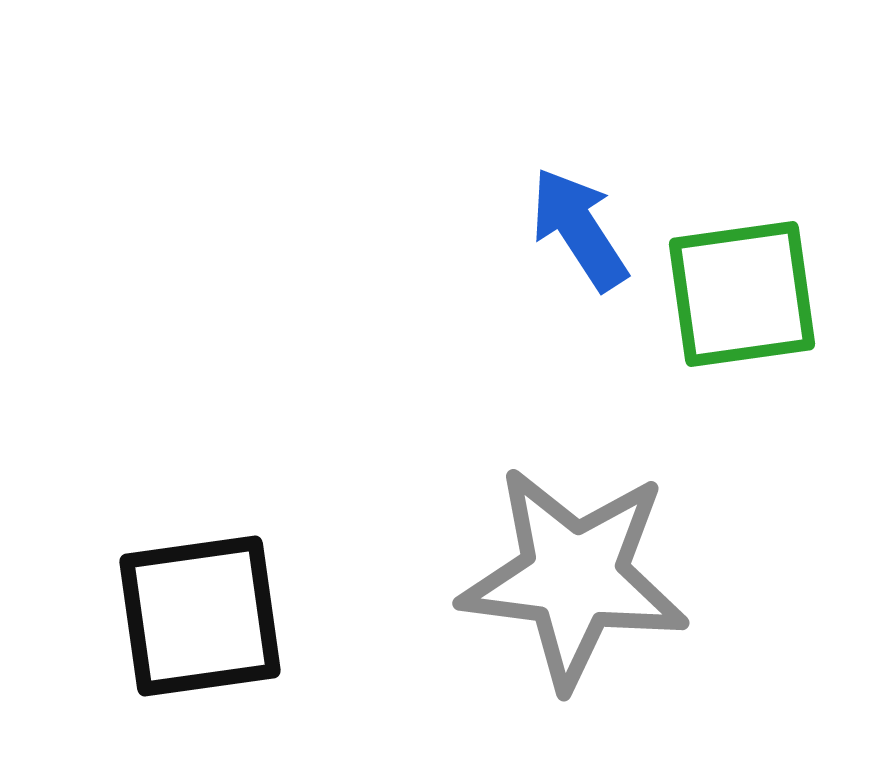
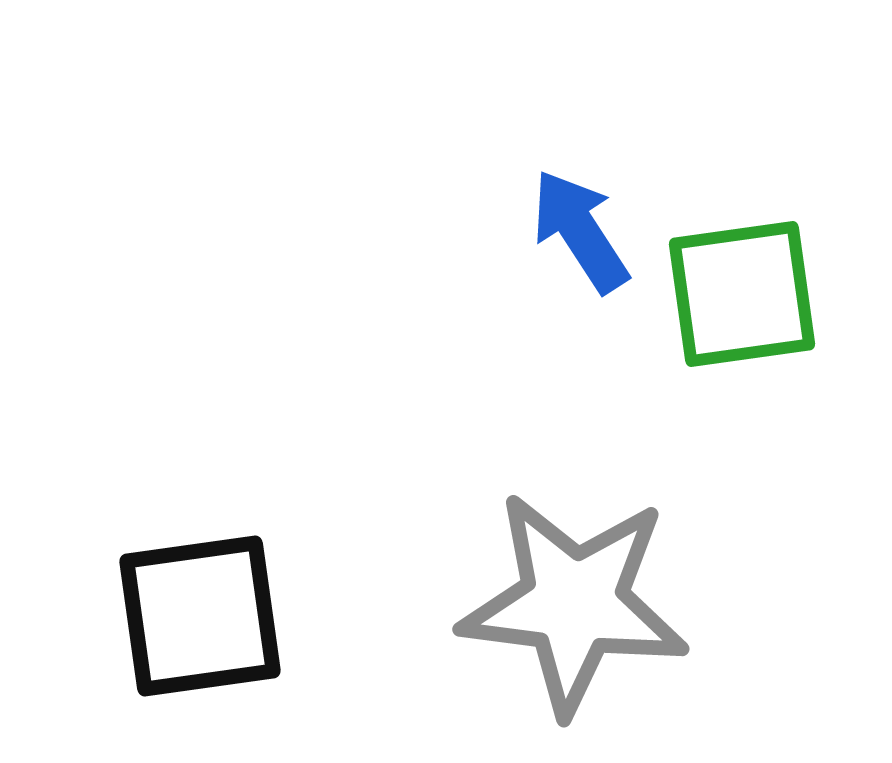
blue arrow: moved 1 px right, 2 px down
gray star: moved 26 px down
